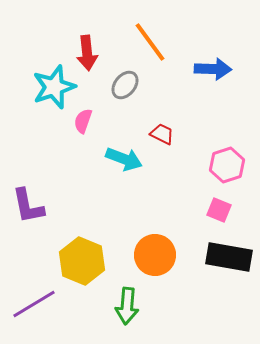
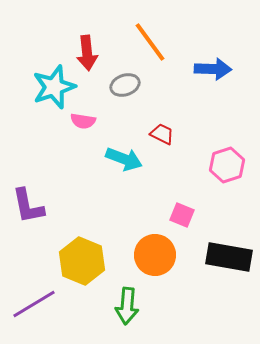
gray ellipse: rotated 32 degrees clockwise
pink semicircle: rotated 100 degrees counterclockwise
pink square: moved 37 px left, 5 px down
